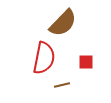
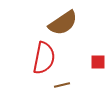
brown semicircle: rotated 12 degrees clockwise
red square: moved 12 px right
